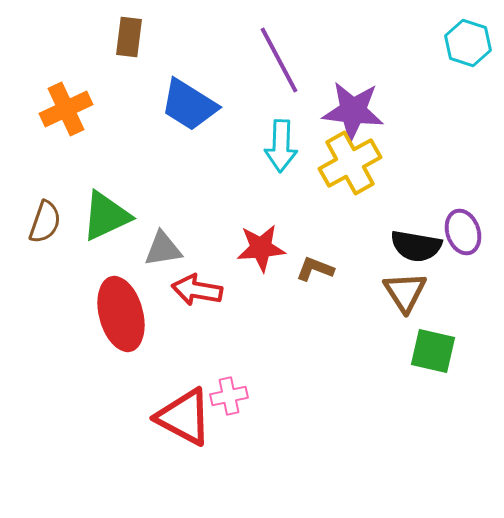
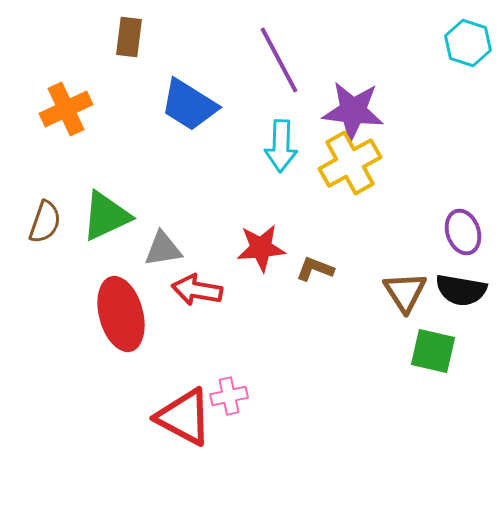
black semicircle: moved 45 px right, 44 px down
